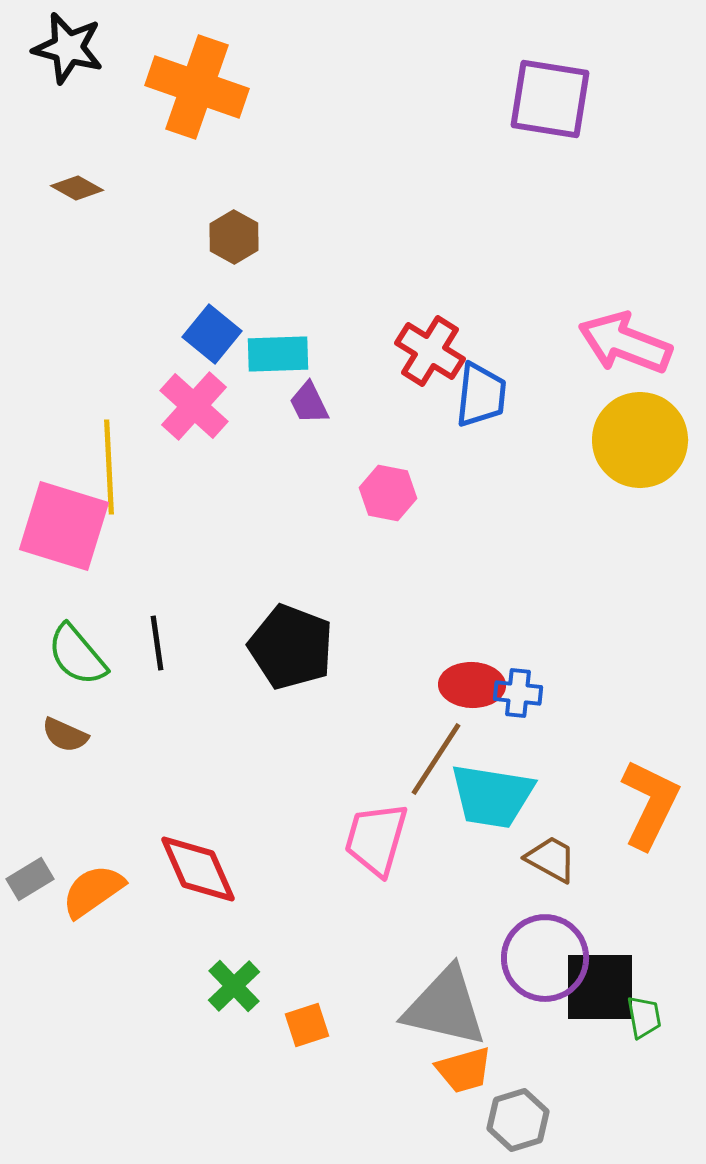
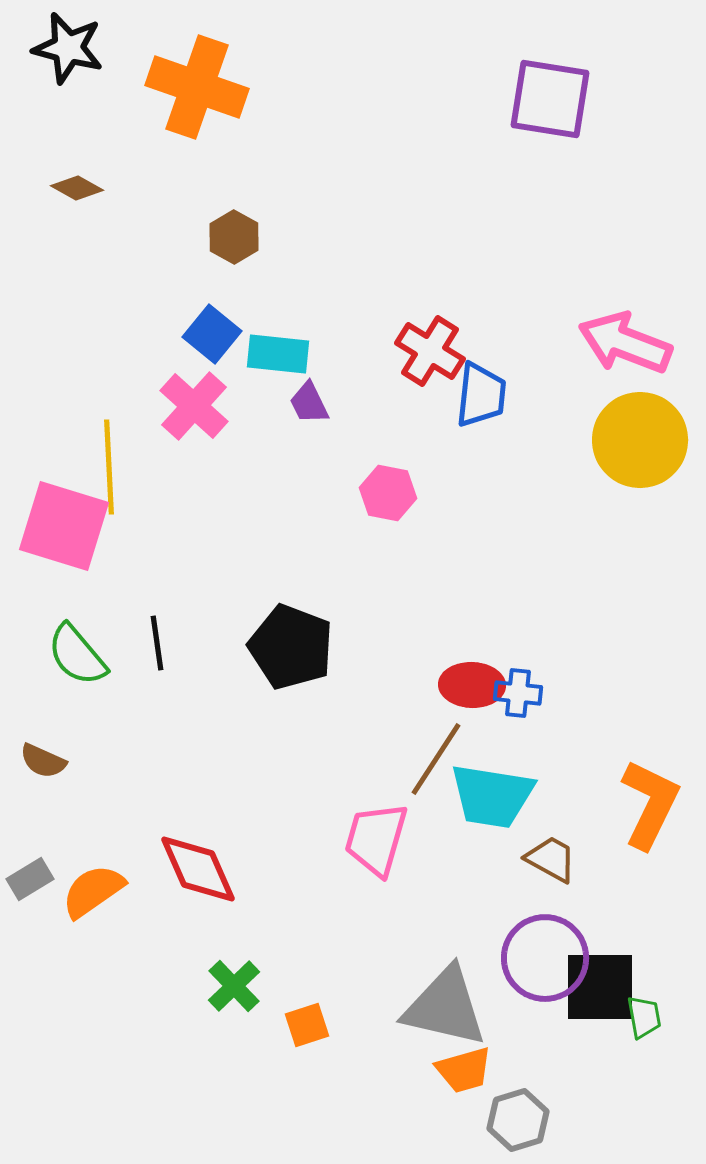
cyan rectangle: rotated 8 degrees clockwise
brown semicircle: moved 22 px left, 26 px down
